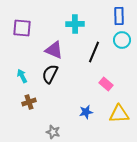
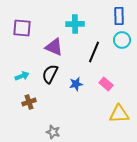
purple triangle: moved 3 px up
cyan arrow: rotated 96 degrees clockwise
blue star: moved 10 px left, 28 px up
